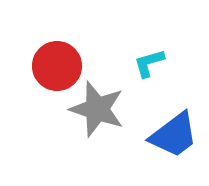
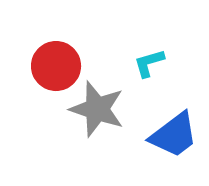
red circle: moved 1 px left
